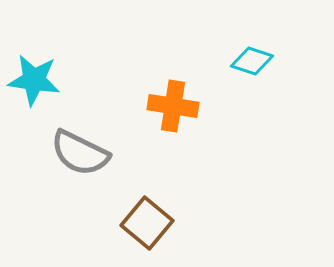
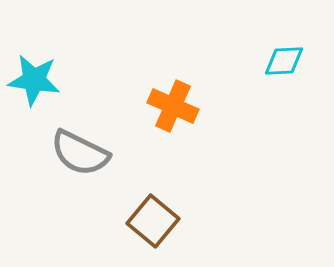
cyan diamond: moved 32 px right; rotated 21 degrees counterclockwise
orange cross: rotated 15 degrees clockwise
brown square: moved 6 px right, 2 px up
